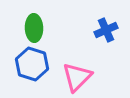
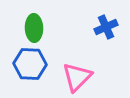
blue cross: moved 3 px up
blue hexagon: moved 2 px left; rotated 16 degrees counterclockwise
